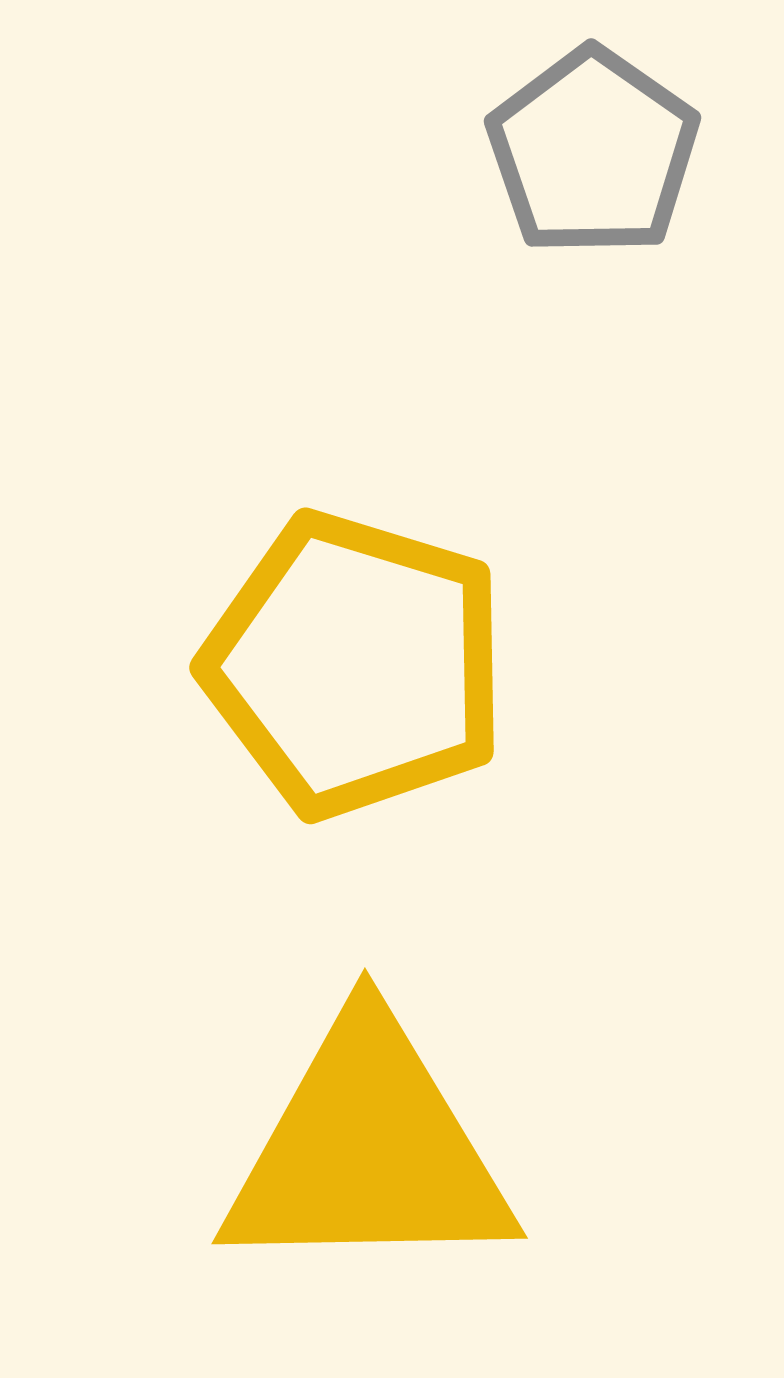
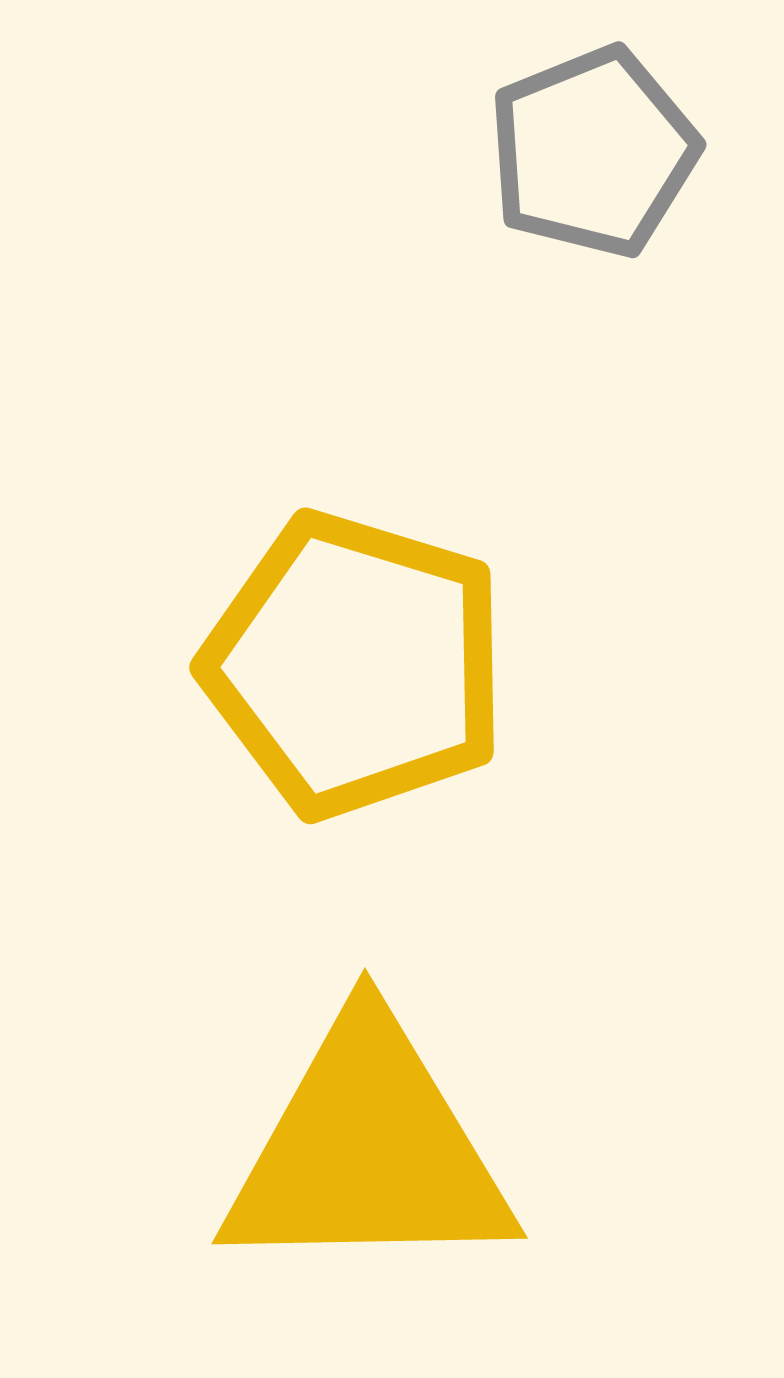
gray pentagon: rotated 15 degrees clockwise
